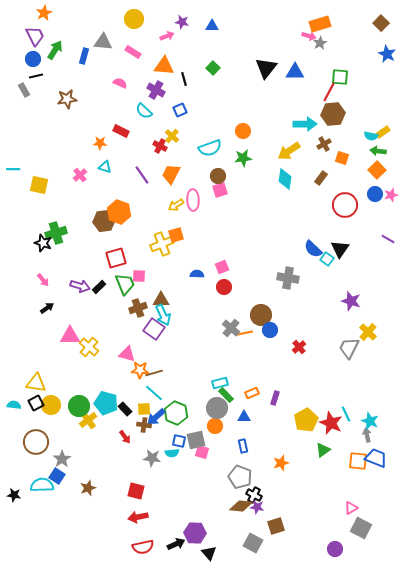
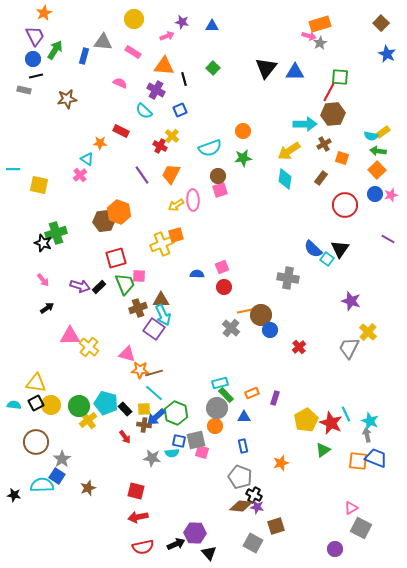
gray rectangle at (24, 90): rotated 48 degrees counterclockwise
cyan triangle at (105, 167): moved 18 px left, 8 px up; rotated 16 degrees clockwise
orange line at (245, 333): moved 22 px up
